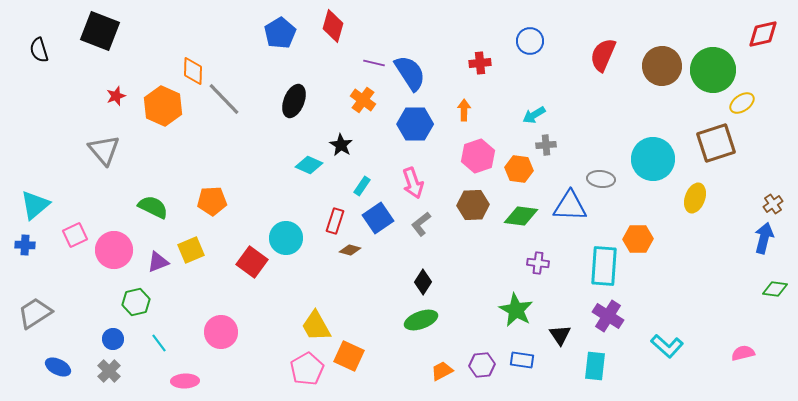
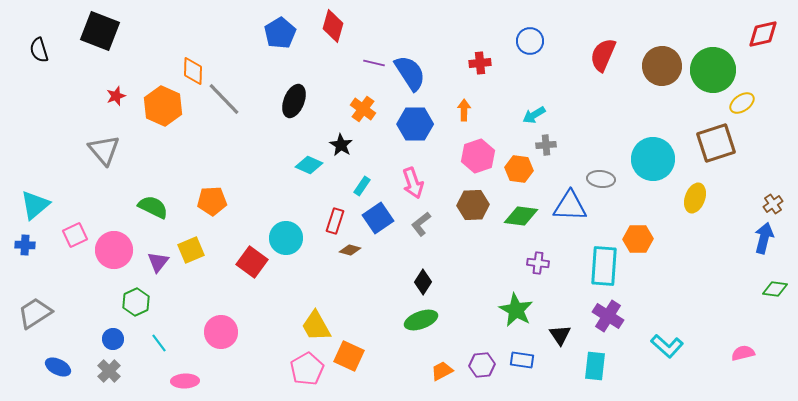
orange cross at (363, 100): moved 9 px down
purple triangle at (158, 262): rotated 30 degrees counterclockwise
green hexagon at (136, 302): rotated 12 degrees counterclockwise
